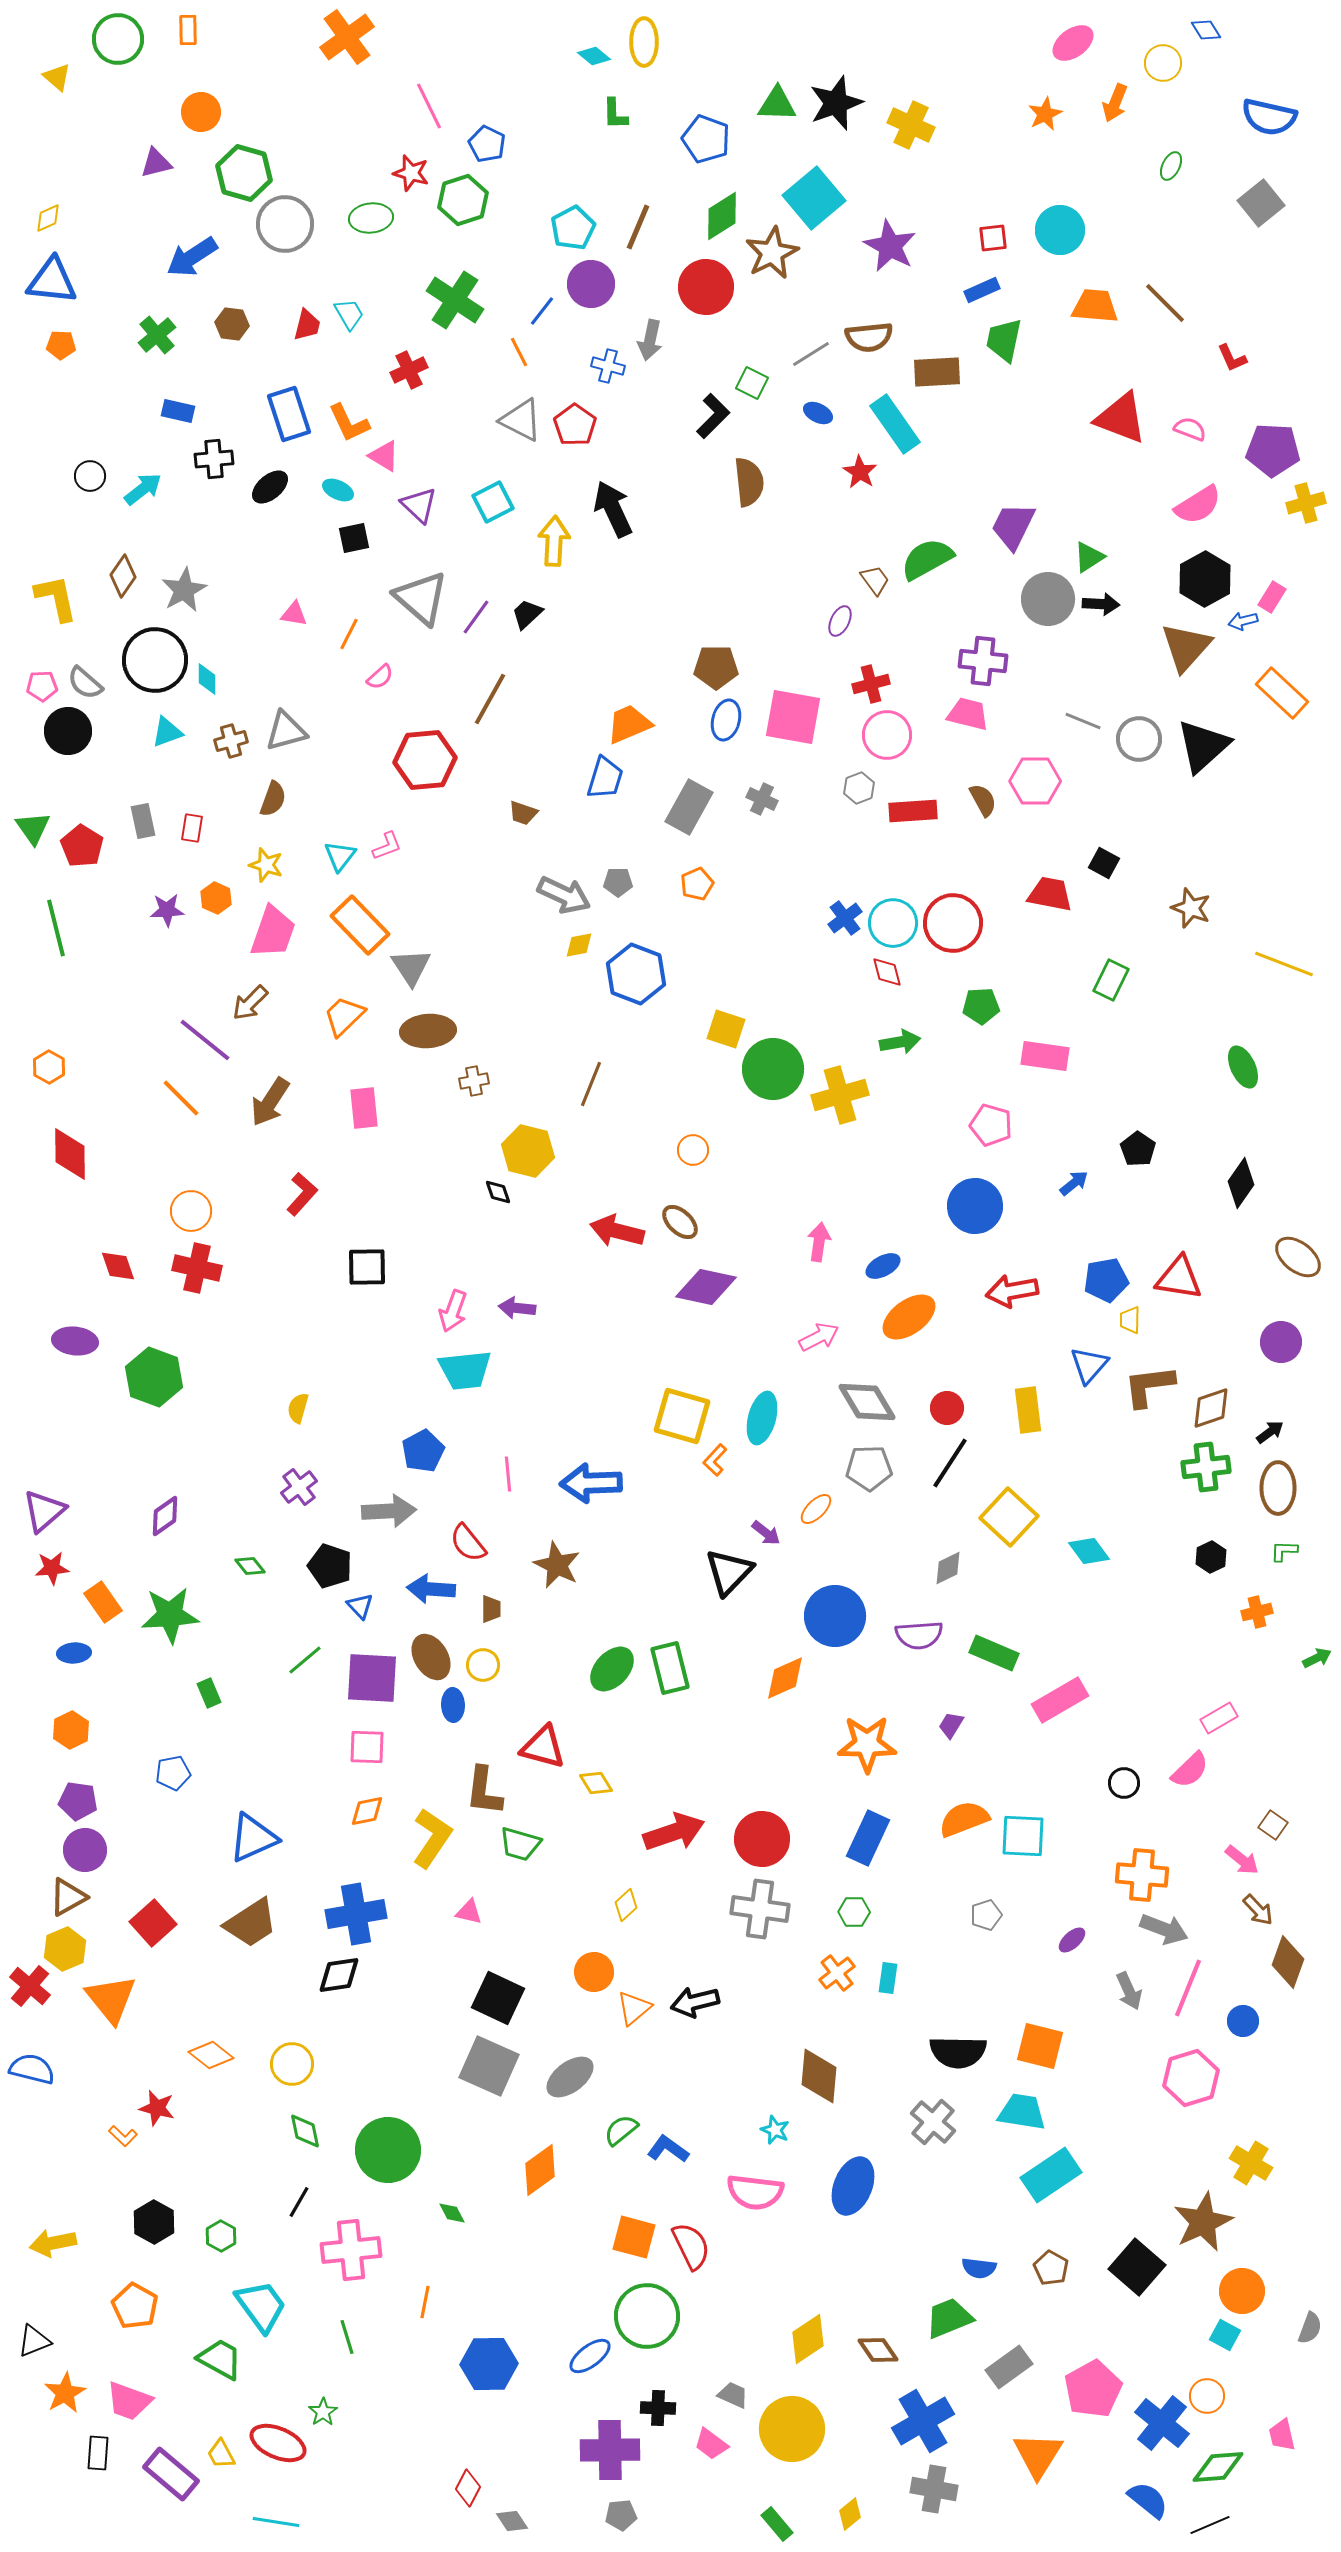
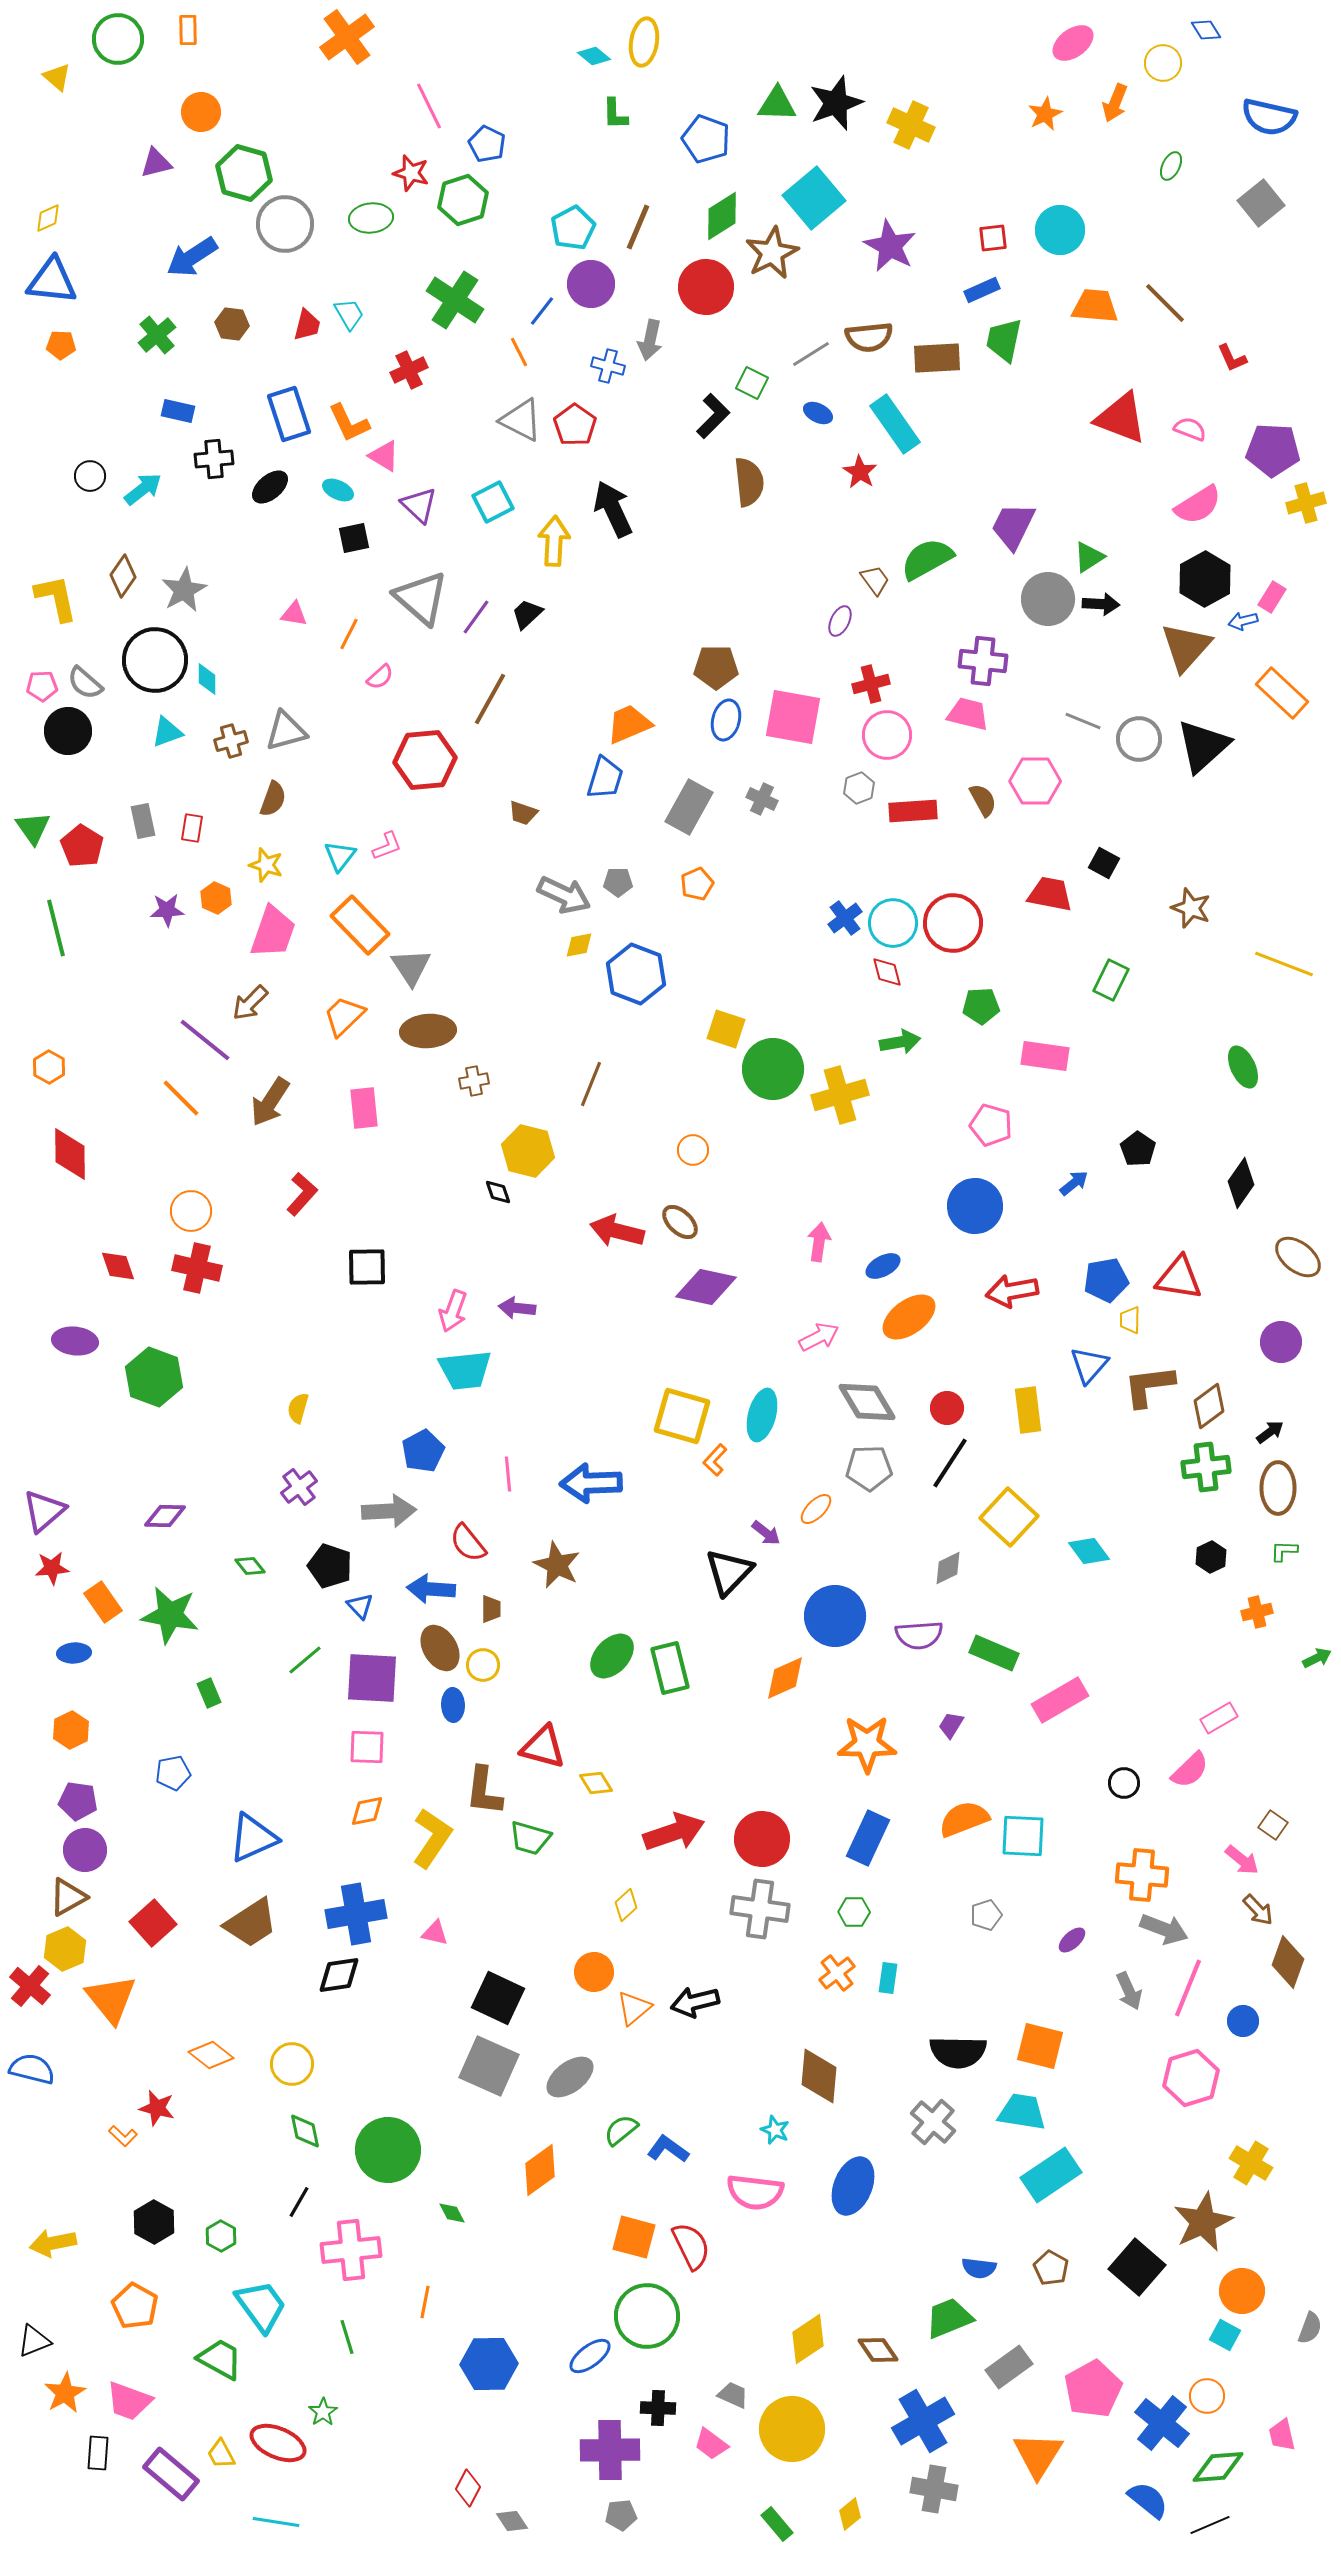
yellow ellipse at (644, 42): rotated 9 degrees clockwise
brown rectangle at (937, 372): moved 14 px up
brown diamond at (1211, 1408): moved 2 px left, 2 px up; rotated 18 degrees counterclockwise
cyan ellipse at (762, 1418): moved 3 px up
purple diamond at (165, 1516): rotated 36 degrees clockwise
green star at (170, 1615): rotated 14 degrees clockwise
brown ellipse at (431, 1657): moved 9 px right, 9 px up
green ellipse at (612, 1669): moved 13 px up
green trapezoid at (520, 1844): moved 10 px right, 6 px up
pink triangle at (469, 1912): moved 34 px left, 21 px down
